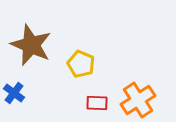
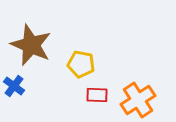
yellow pentagon: rotated 12 degrees counterclockwise
blue cross: moved 7 px up
red rectangle: moved 8 px up
